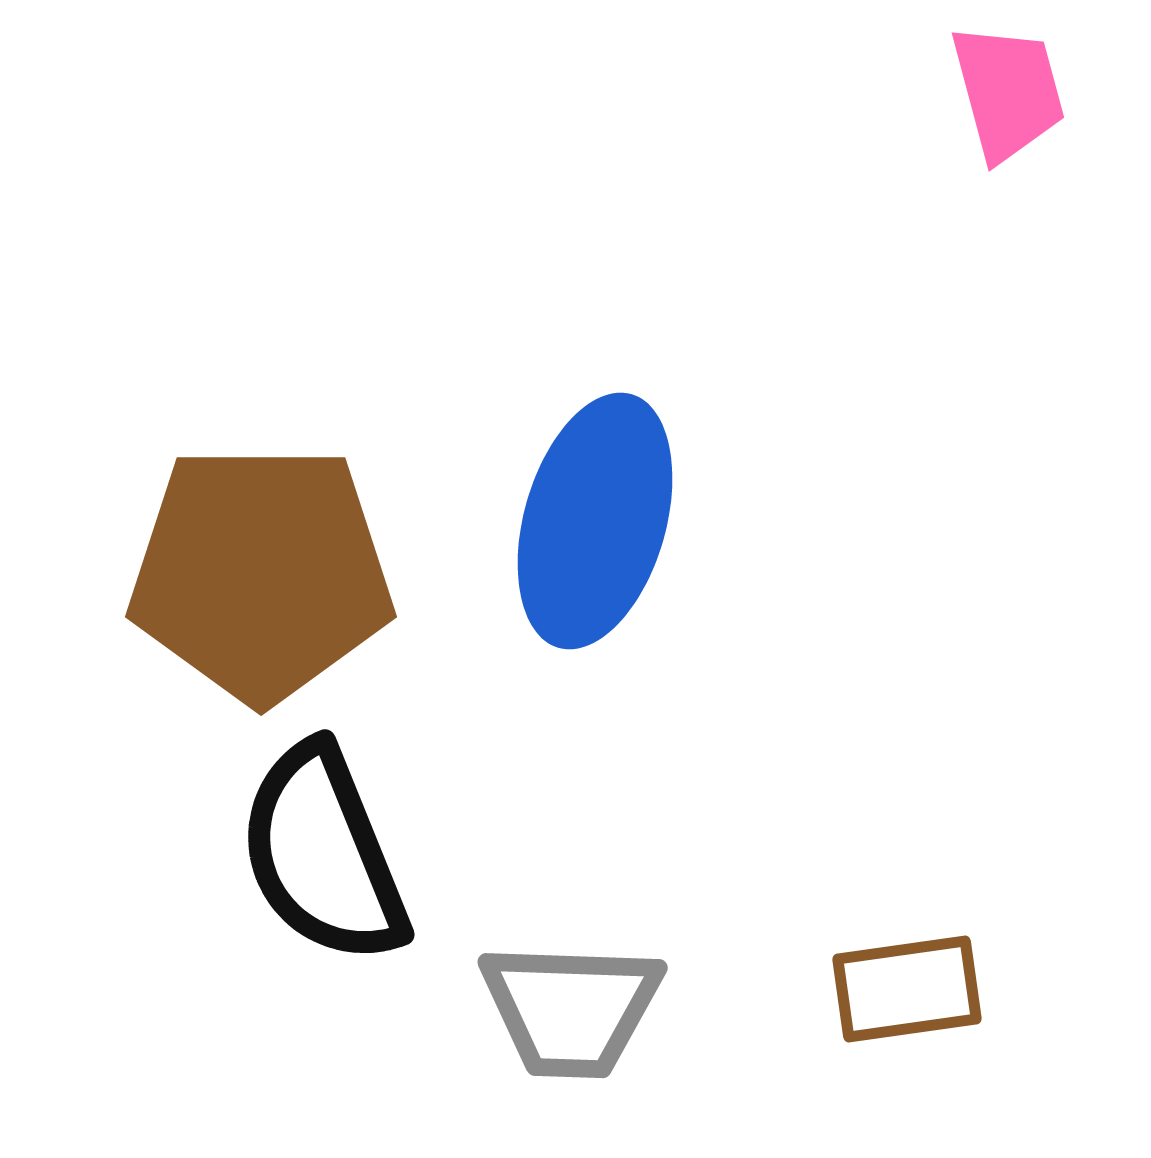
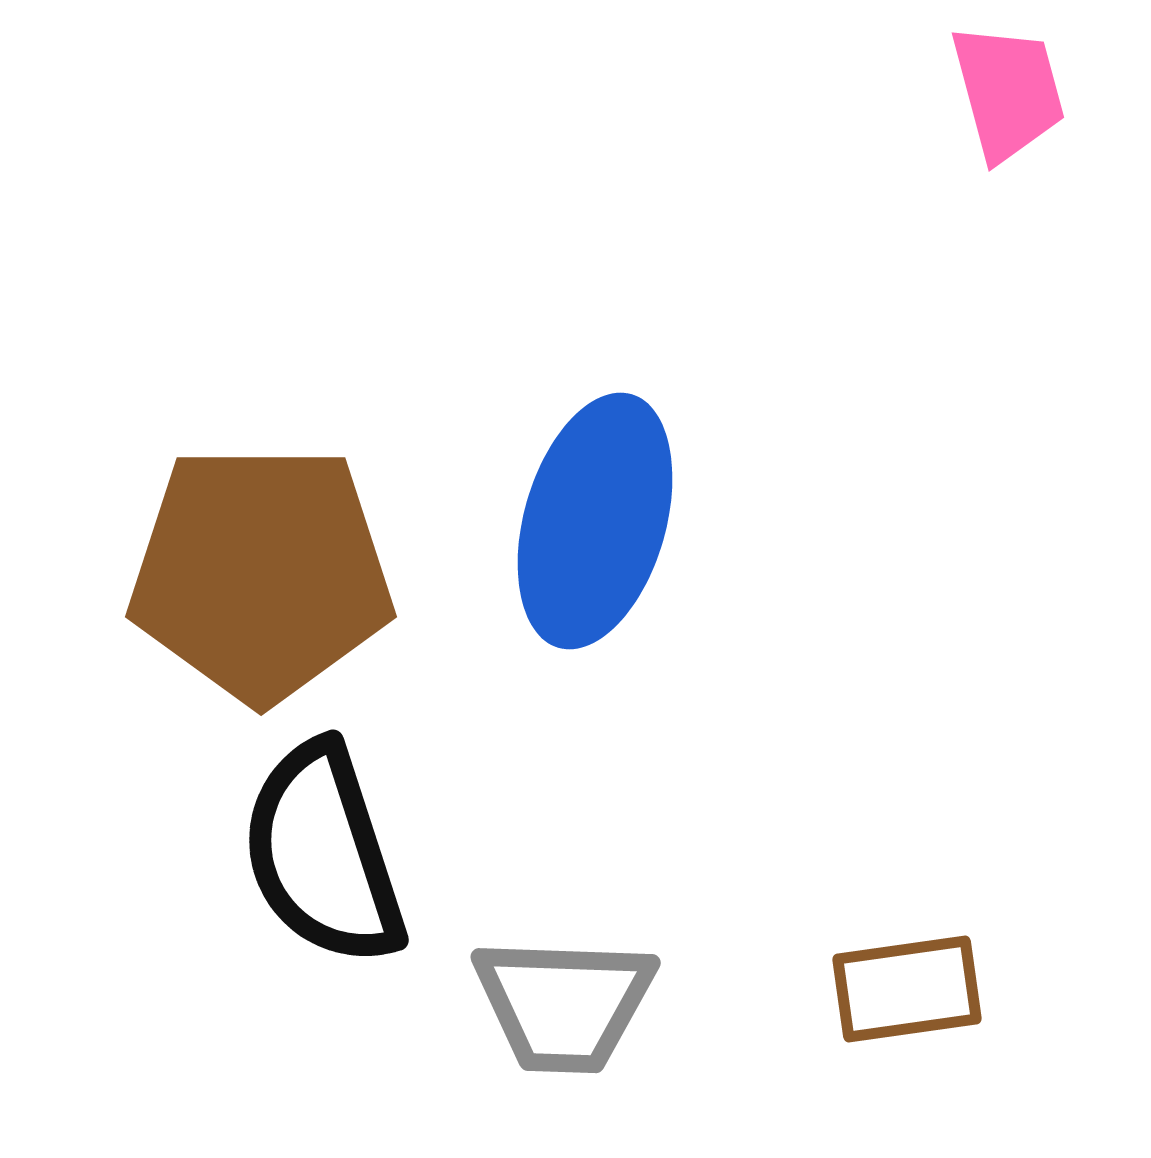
black semicircle: rotated 4 degrees clockwise
gray trapezoid: moved 7 px left, 5 px up
